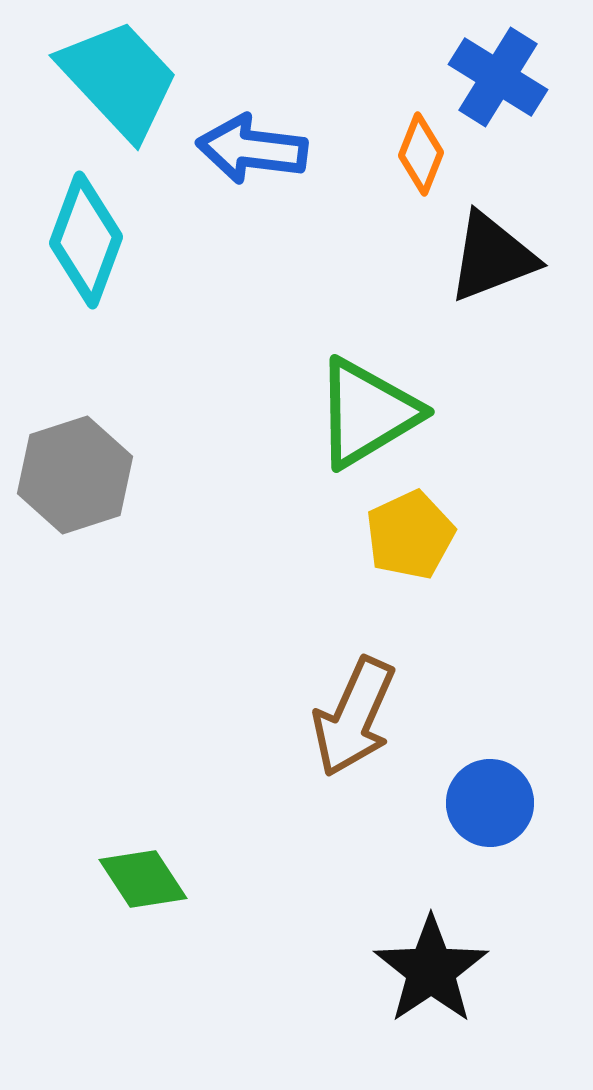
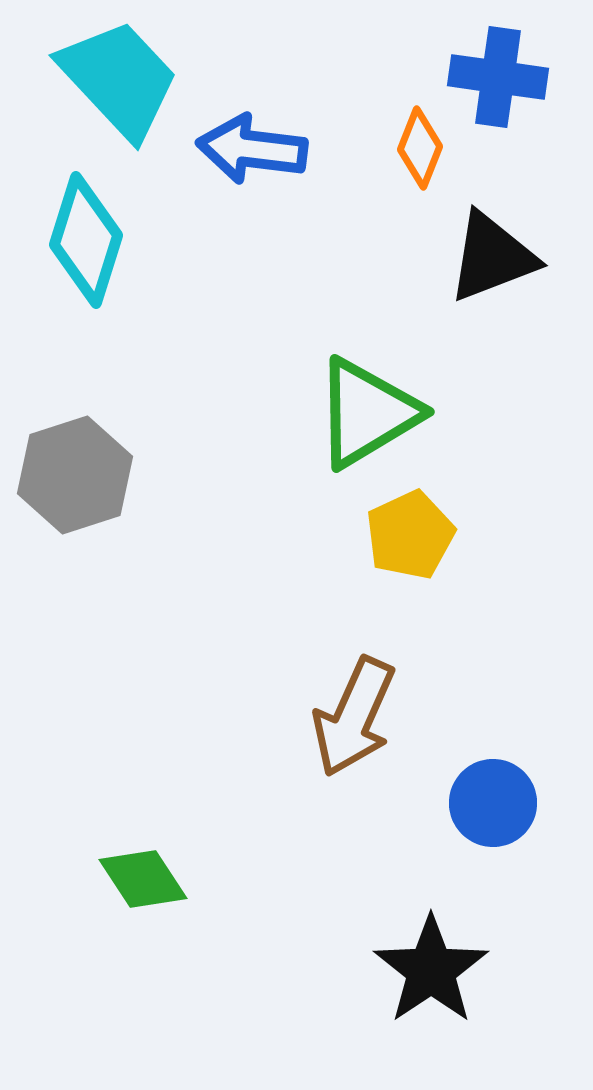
blue cross: rotated 24 degrees counterclockwise
orange diamond: moved 1 px left, 6 px up
cyan diamond: rotated 3 degrees counterclockwise
blue circle: moved 3 px right
